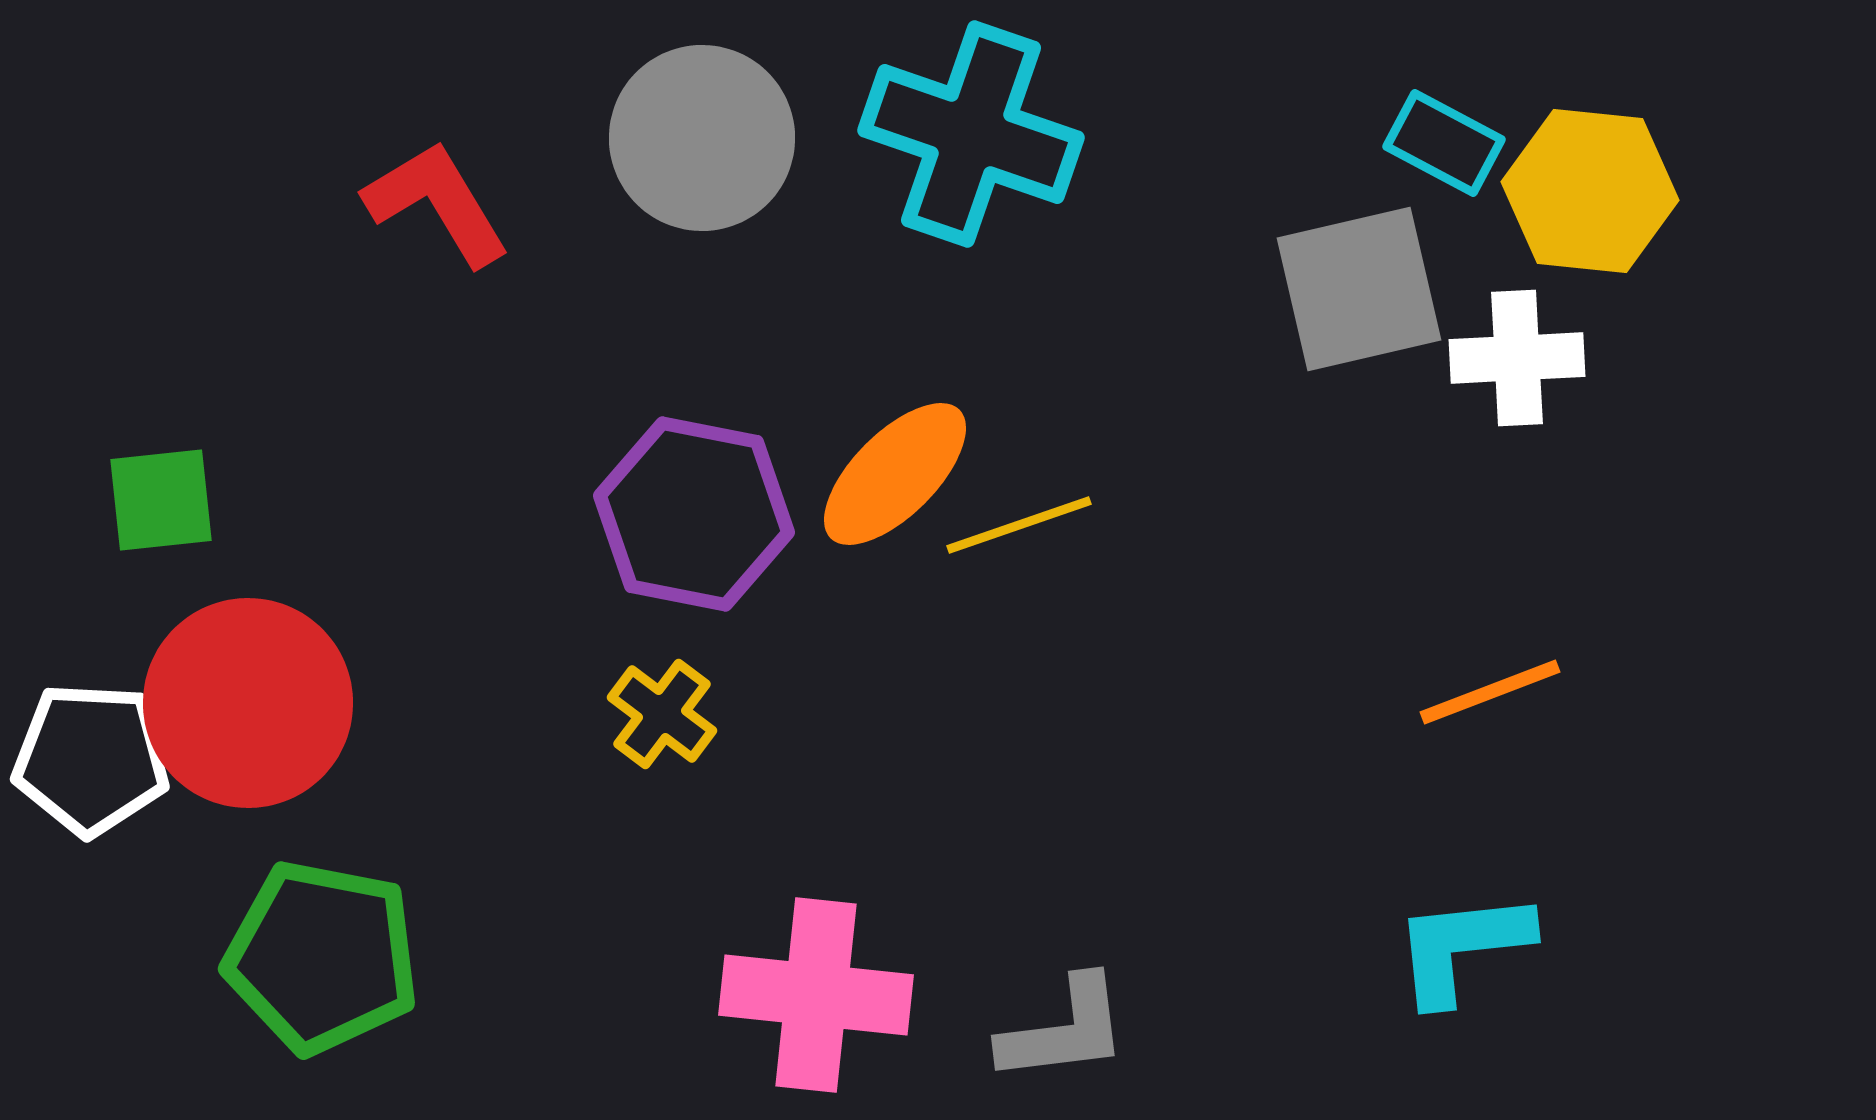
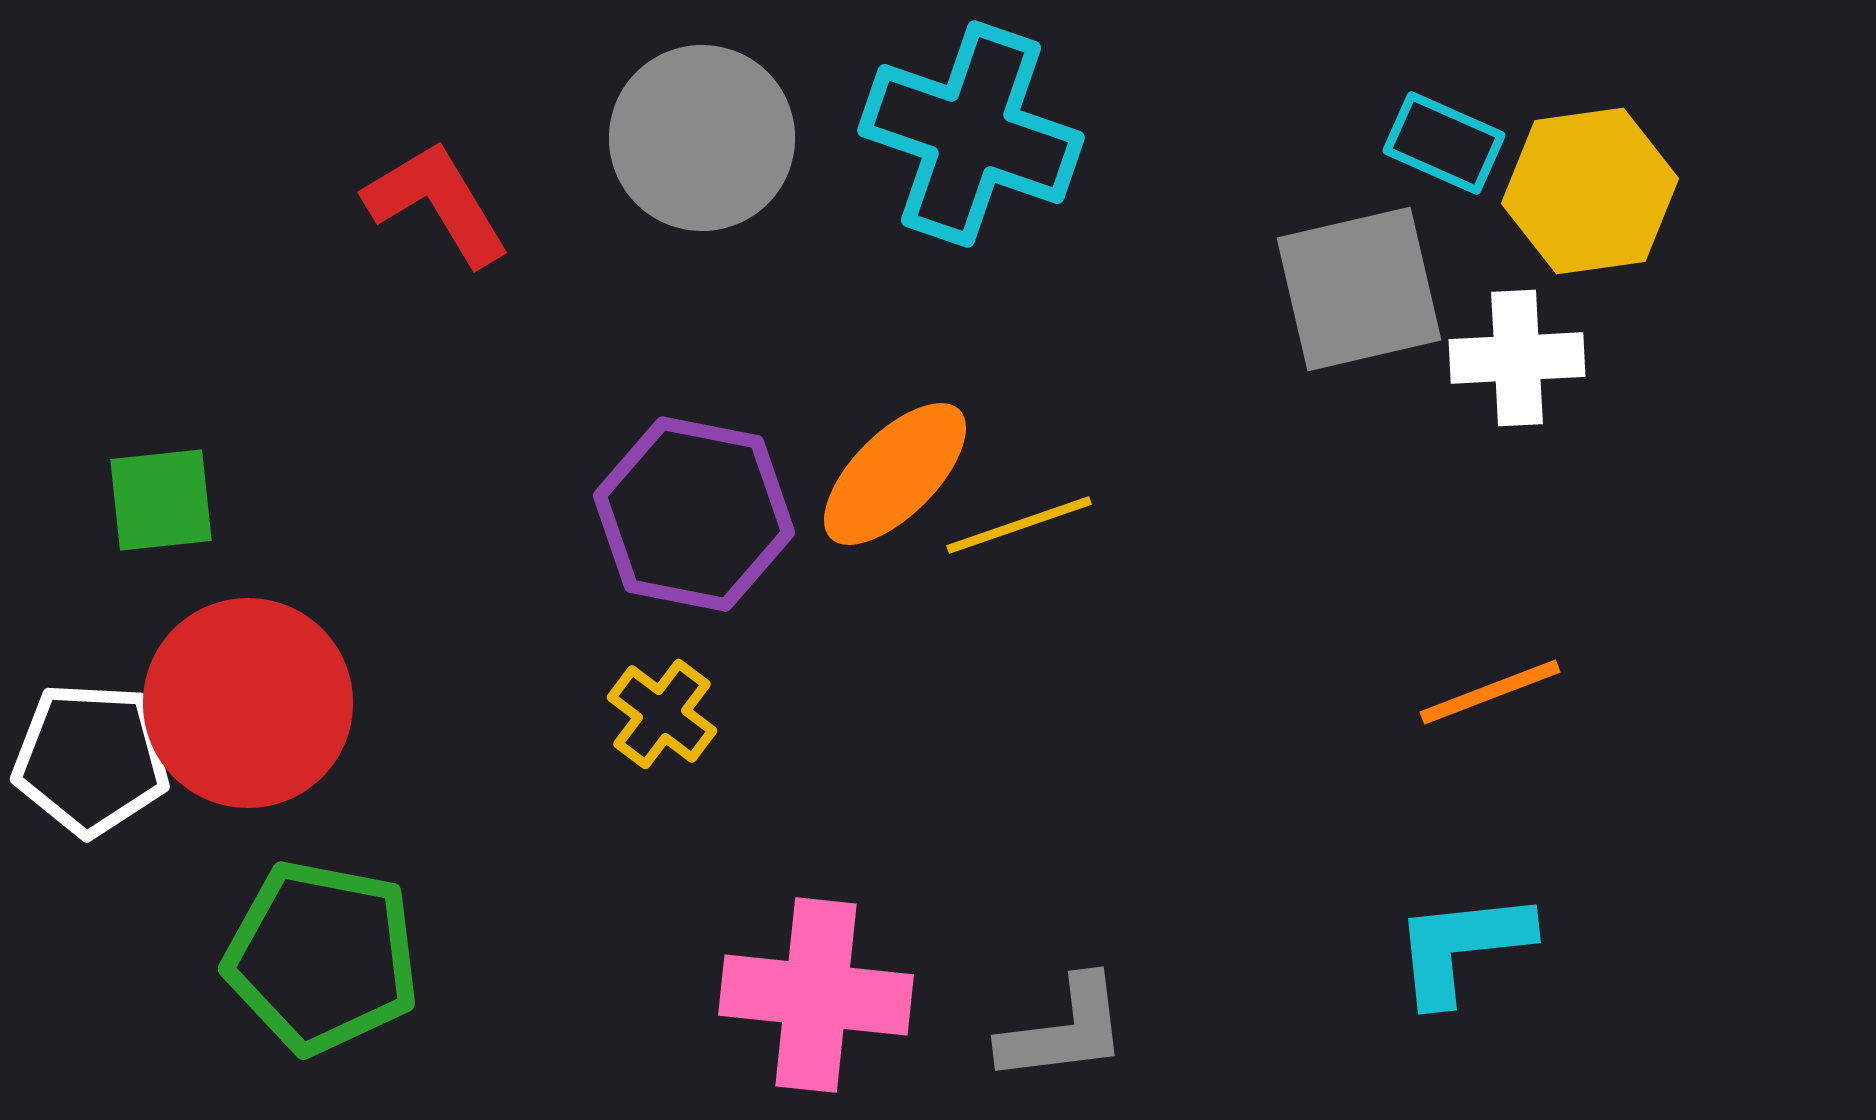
cyan rectangle: rotated 4 degrees counterclockwise
yellow hexagon: rotated 14 degrees counterclockwise
